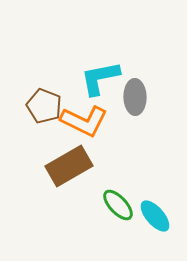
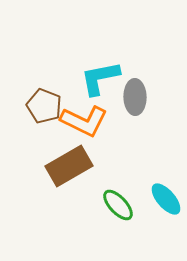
cyan ellipse: moved 11 px right, 17 px up
